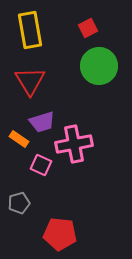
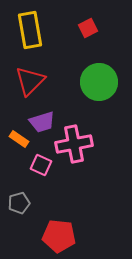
green circle: moved 16 px down
red triangle: rotated 16 degrees clockwise
red pentagon: moved 1 px left, 2 px down
